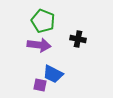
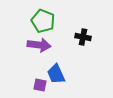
black cross: moved 5 px right, 2 px up
blue trapezoid: moved 3 px right; rotated 40 degrees clockwise
